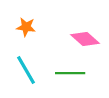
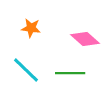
orange star: moved 5 px right, 1 px down
cyan line: rotated 16 degrees counterclockwise
